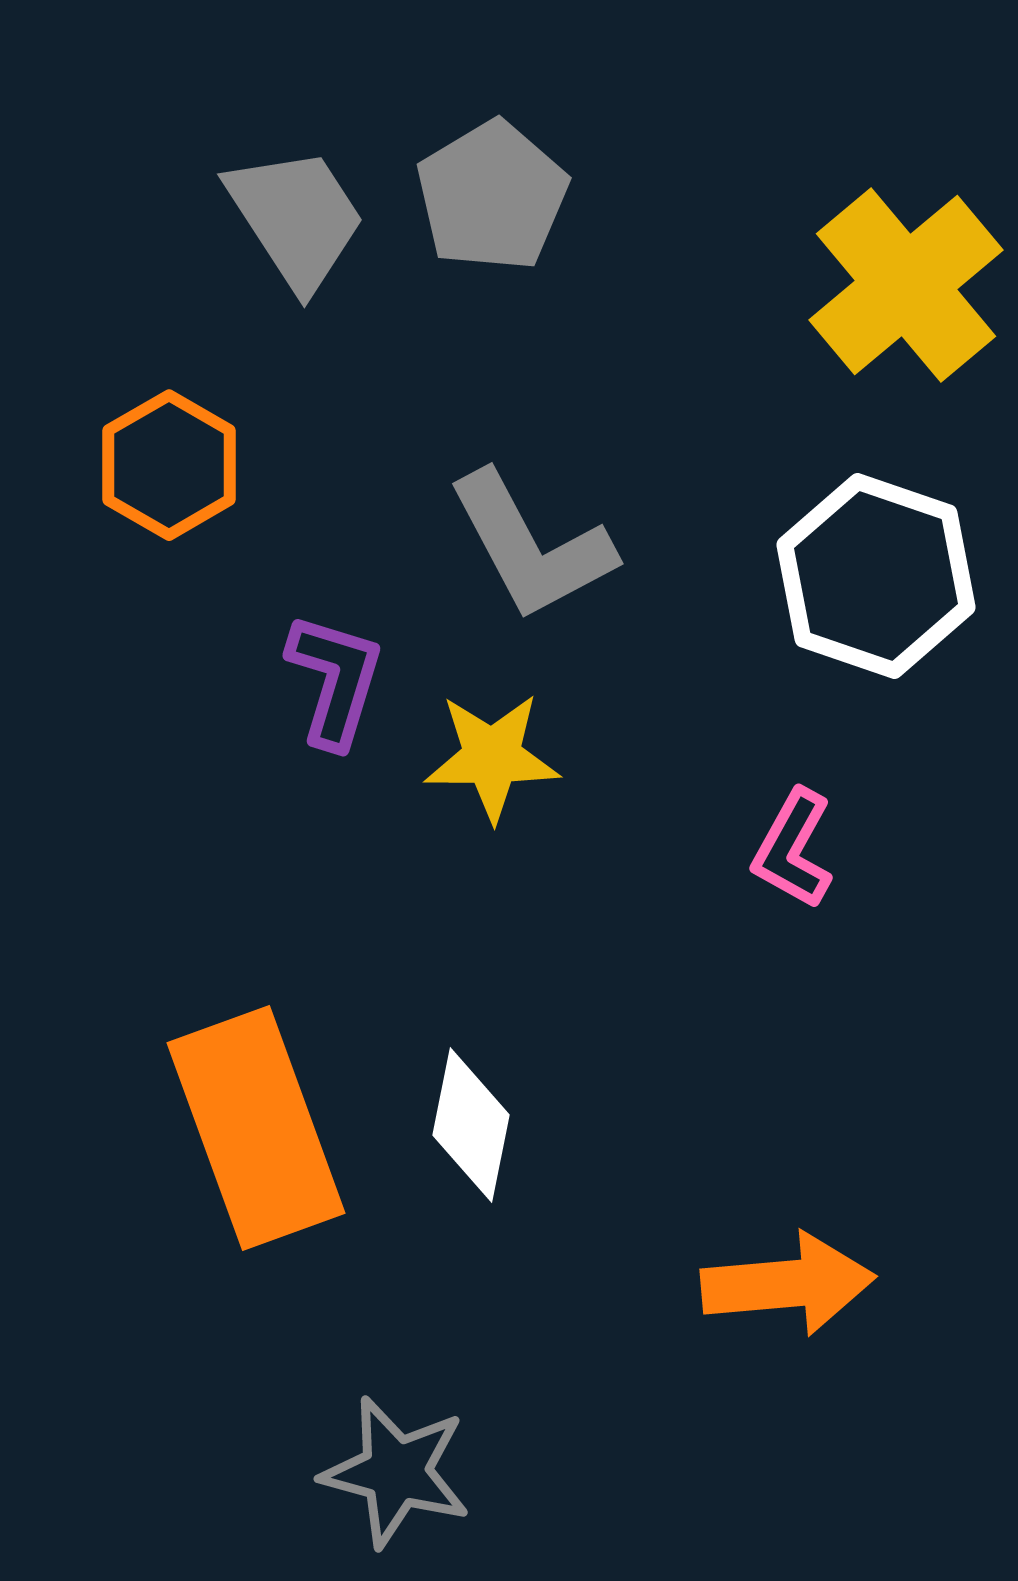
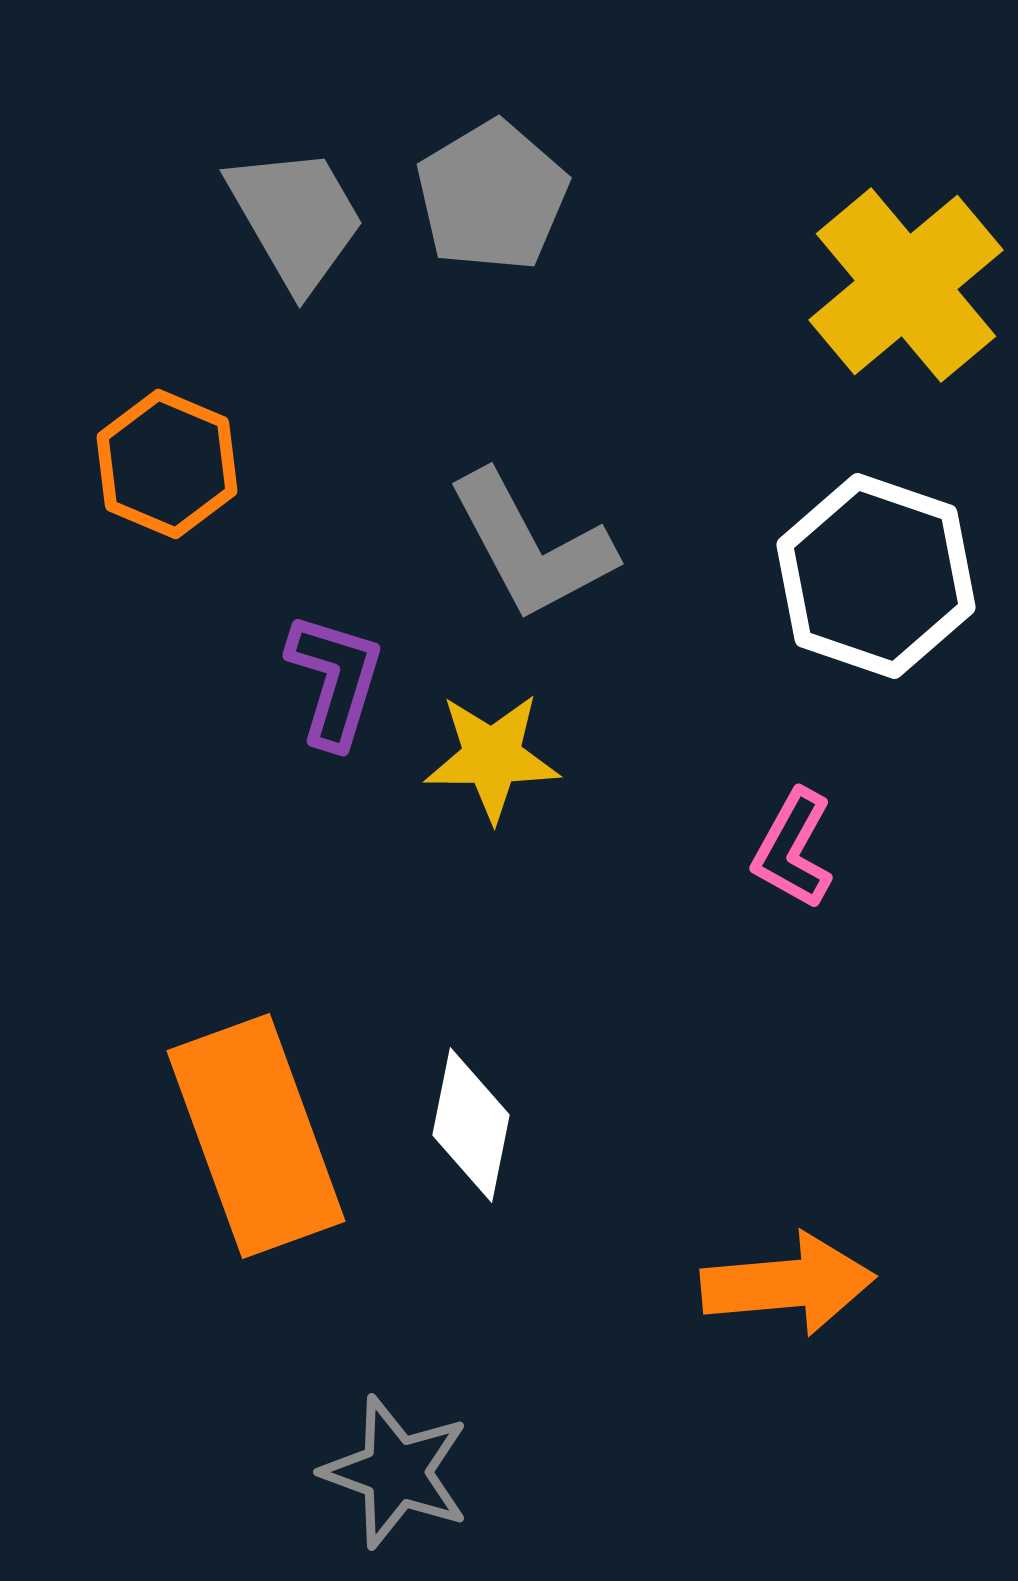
gray trapezoid: rotated 3 degrees clockwise
orange hexagon: moved 2 px left, 1 px up; rotated 7 degrees counterclockwise
orange rectangle: moved 8 px down
gray star: rotated 5 degrees clockwise
